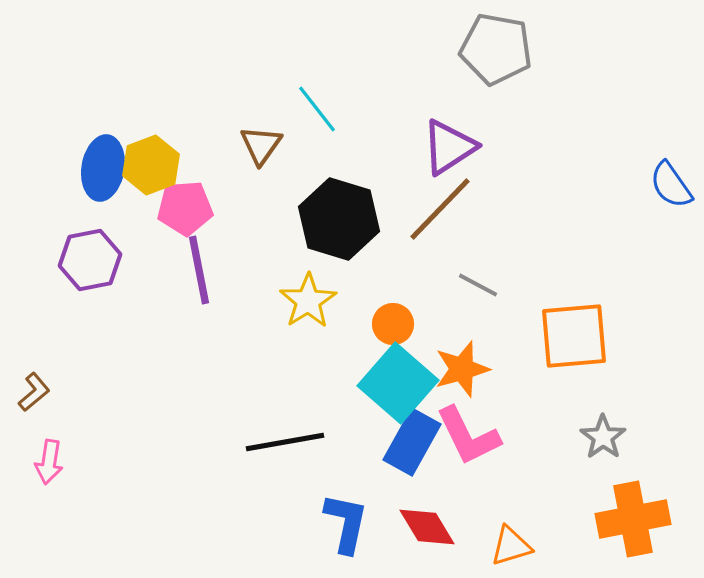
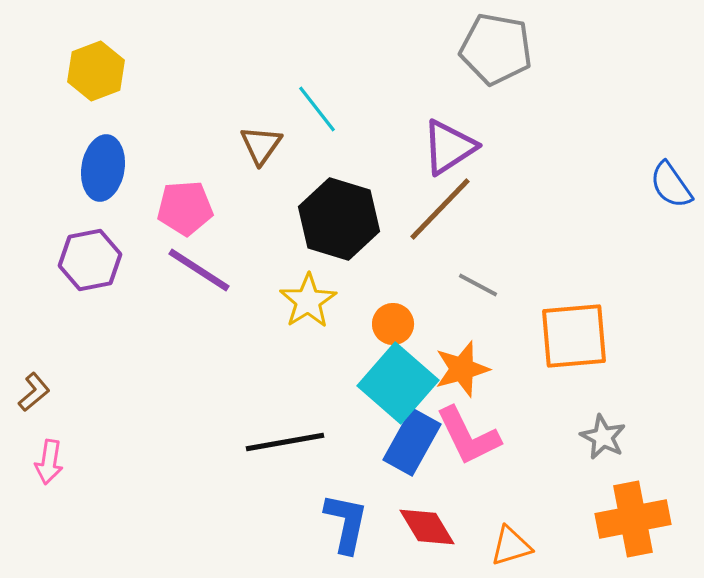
yellow hexagon: moved 55 px left, 94 px up
purple line: rotated 46 degrees counterclockwise
gray star: rotated 9 degrees counterclockwise
